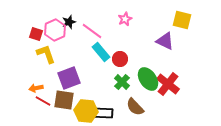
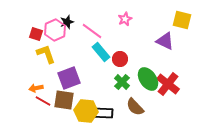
black star: moved 2 px left
